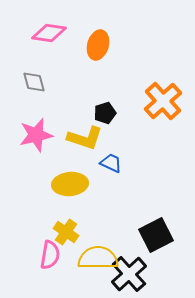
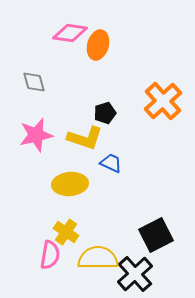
pink diamond: moved 21 px right
black cross: moved 6 px right
